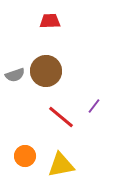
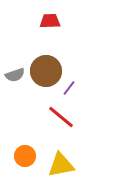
purple line: moved 25 px left, 18 px up
